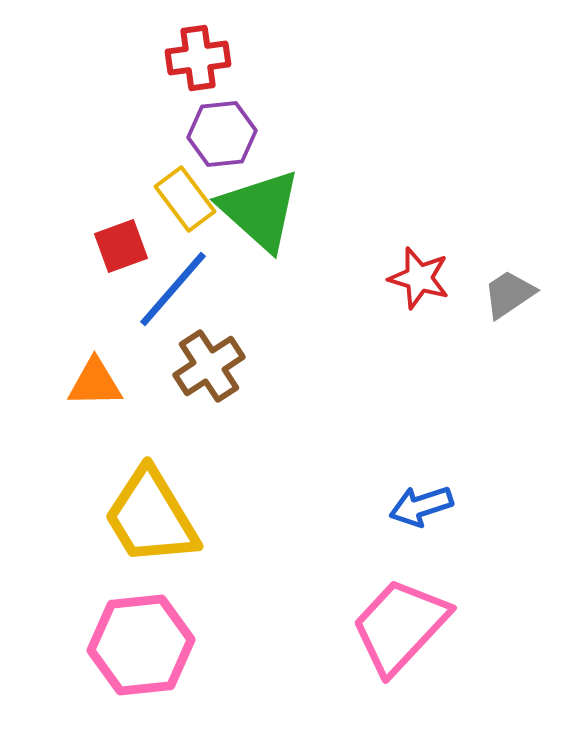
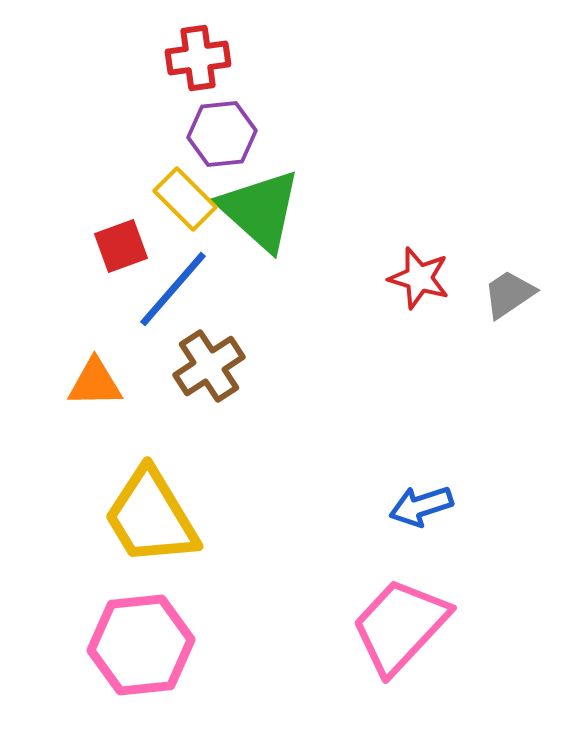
yellow rectangle: rotated 8 degrees counterclockwise
